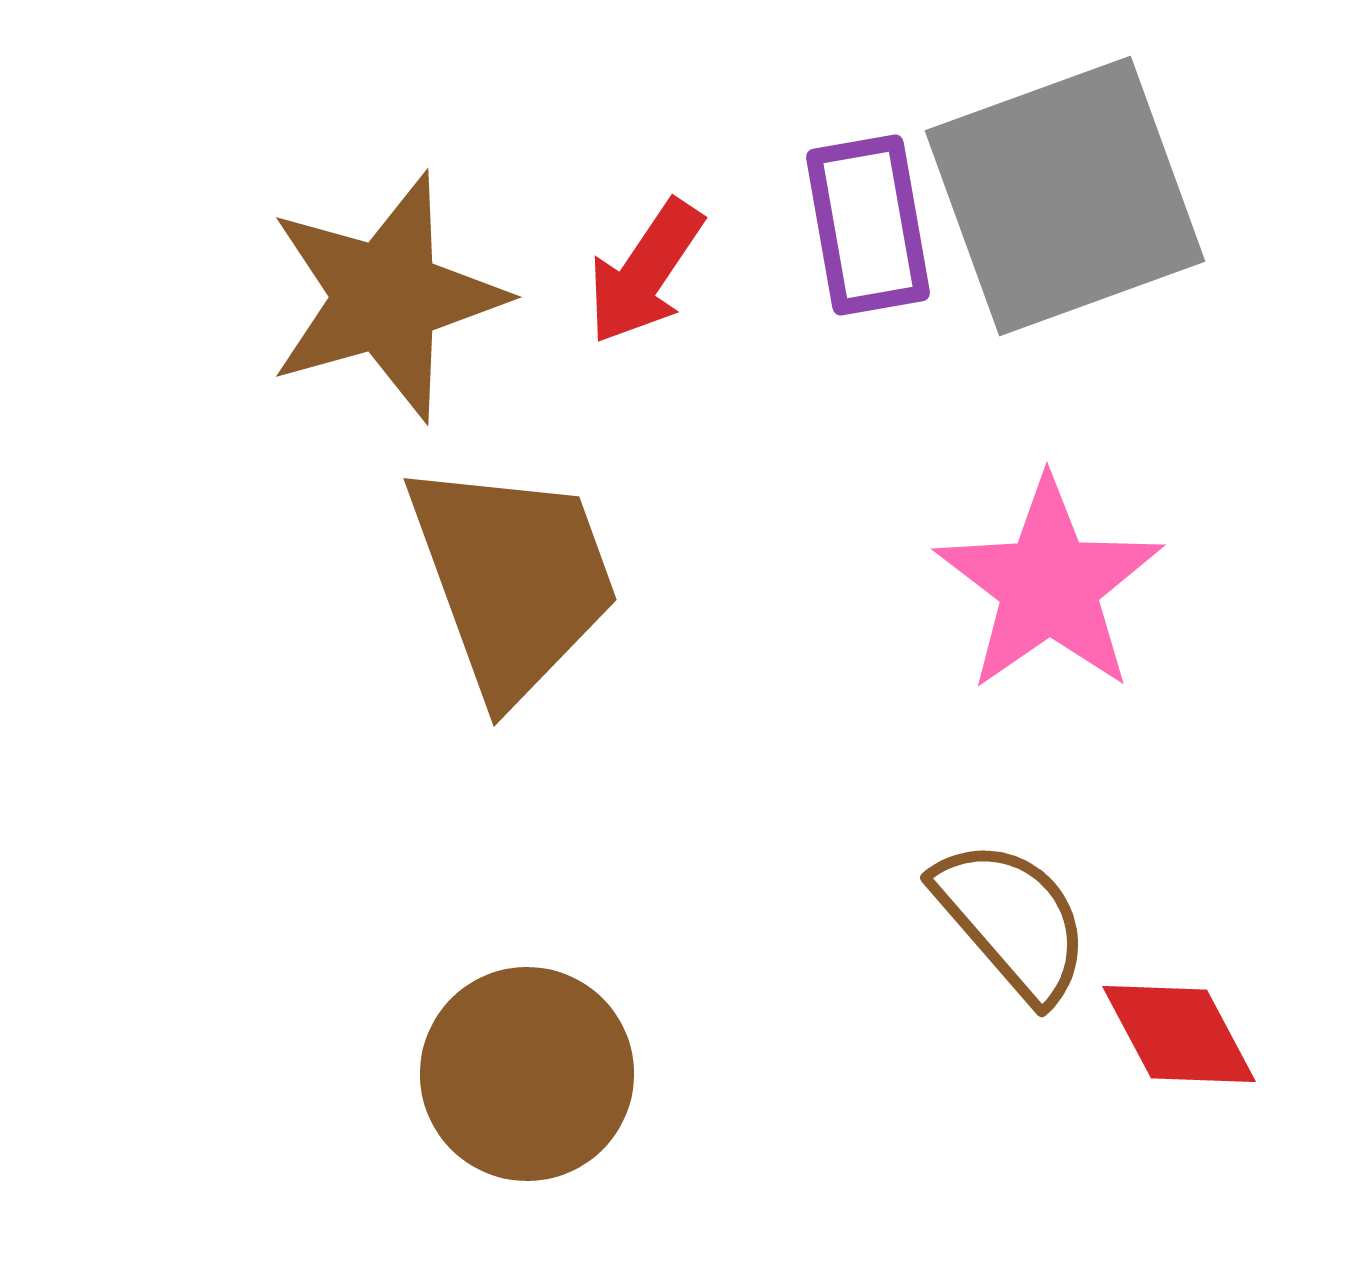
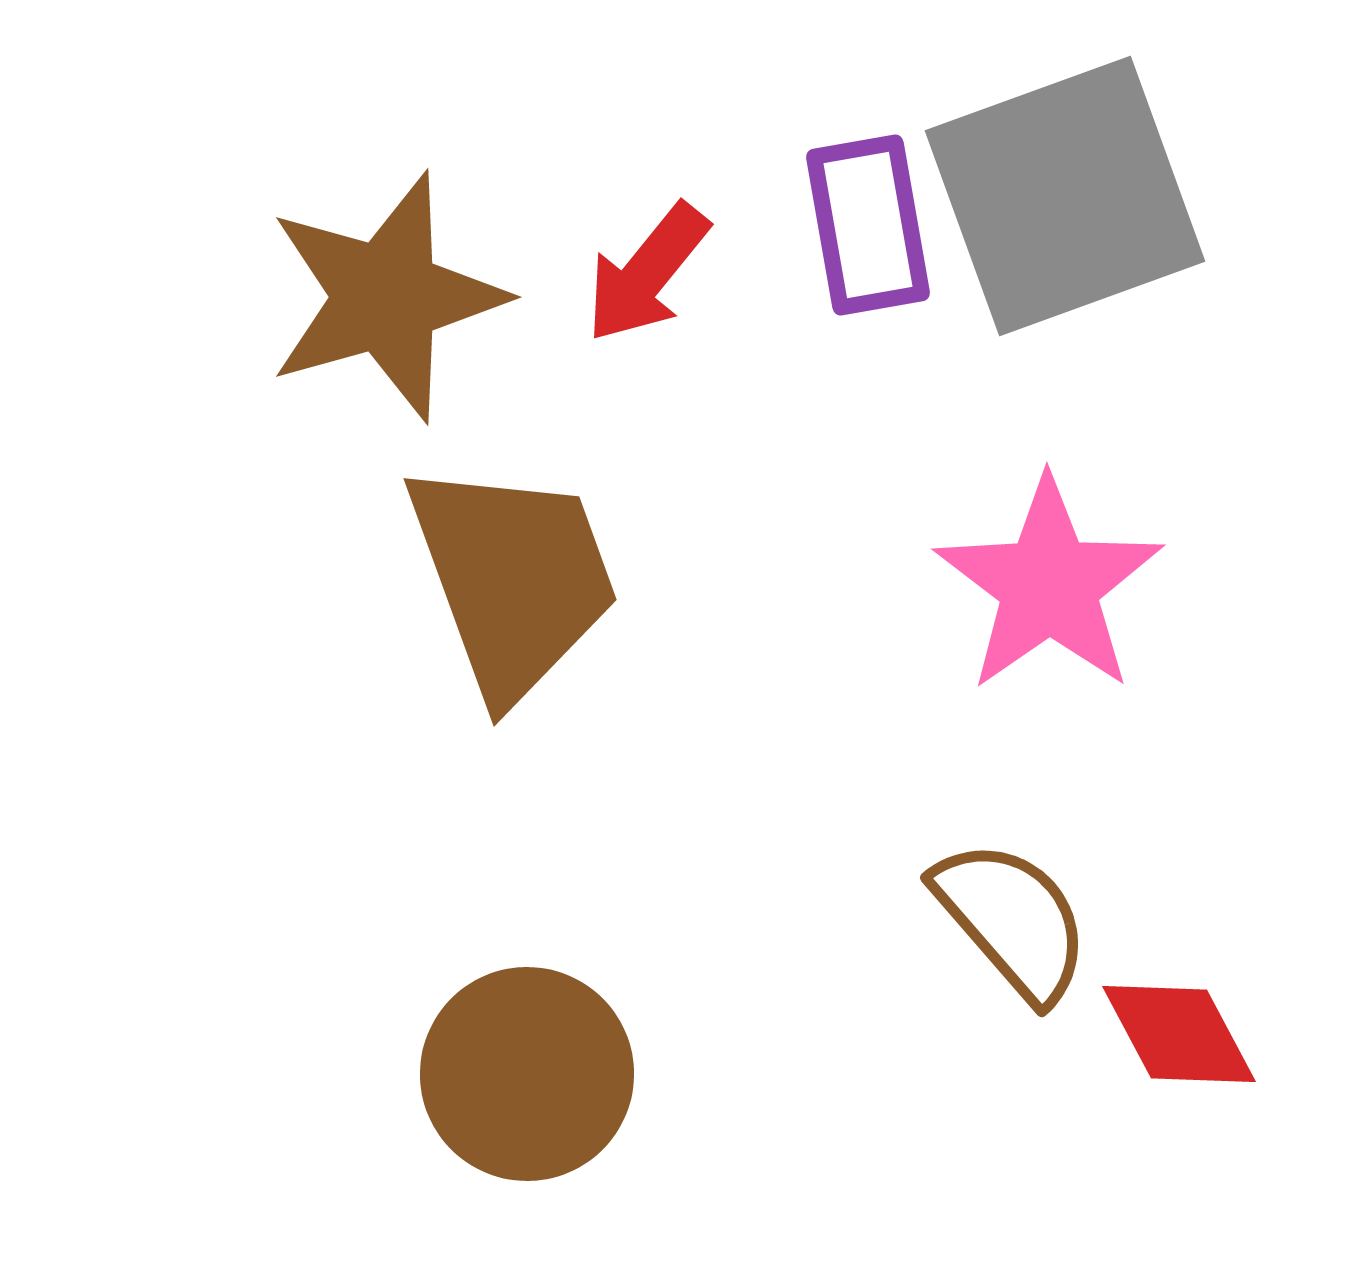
red arrow: moved 2 px right, 1 px down; rotated 5 degrees clockwise
